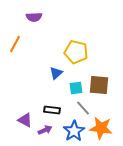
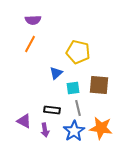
purple semicircle: moved 1 px left, 3 px down
orange line: moved 15 px right
yellow pentagon: moved 2 px right
cyan square: moved 3 px left
gray line: moved 5 px left; rotated 28 degrees clockwise
purple triangle: moved 1 px left, 1 px down
purple arrow: rotated 104 degrees clockwise
